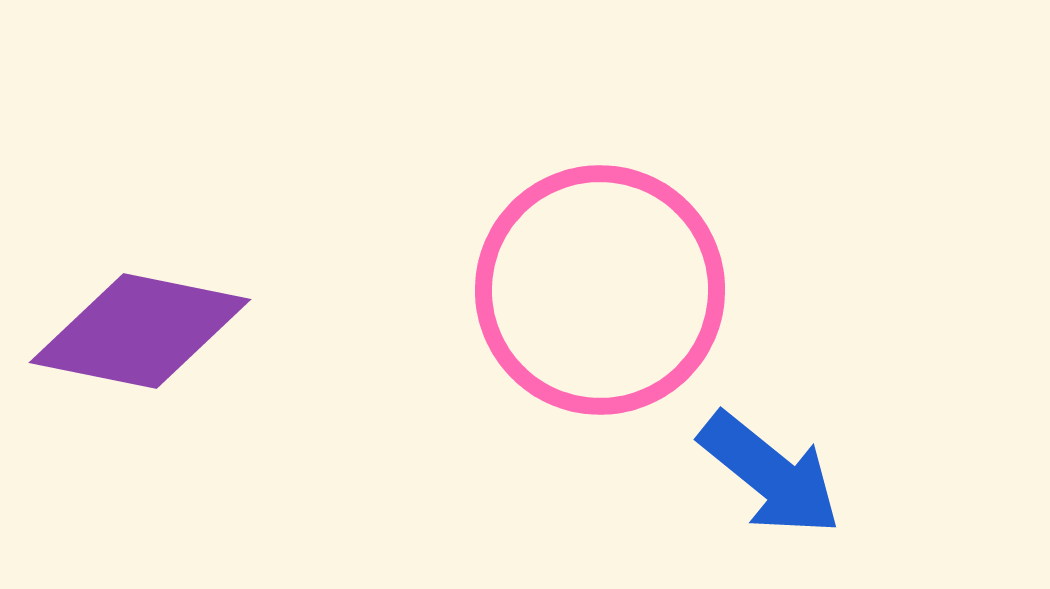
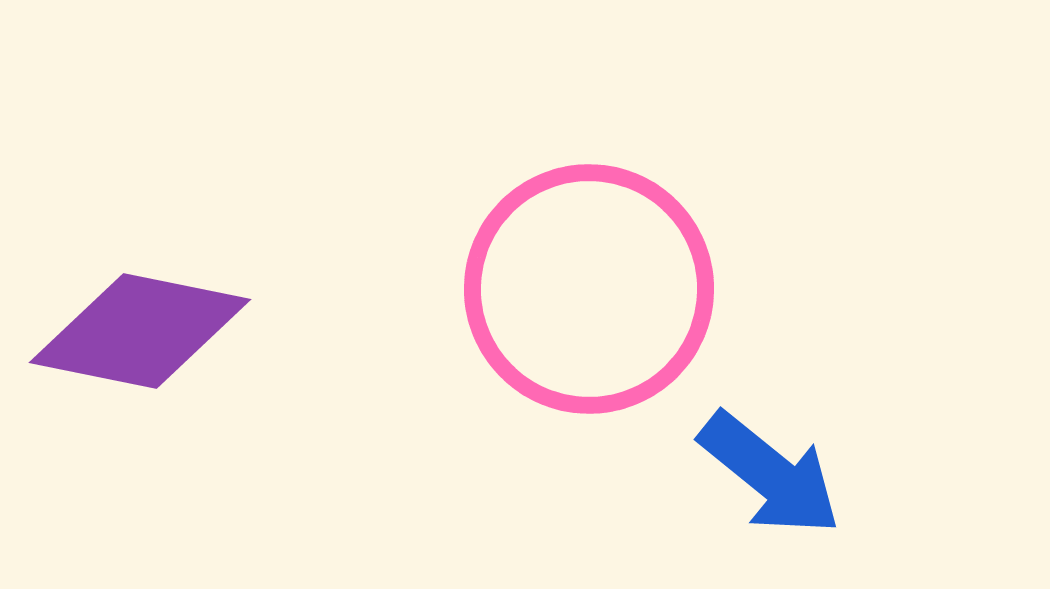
pink circle: moved 11 px left, 1 px up
